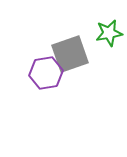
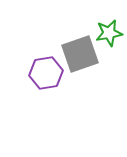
gray square: moved 10 px right
